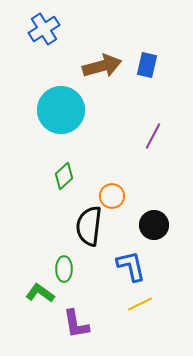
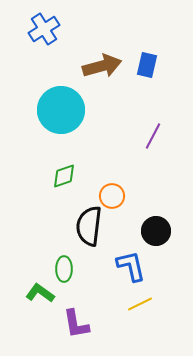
green diamond: rotated 24 degrees clockwise
black circle: moved 2 px right, 6 px down
